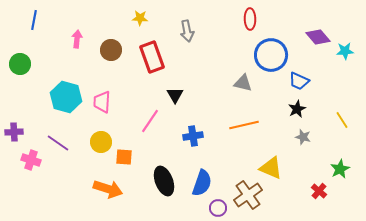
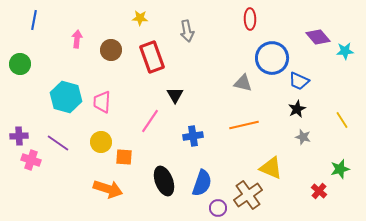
blue circle: moved 1 px right, 3 px down
purple cross: moved 5 px right, 4 px down
green star: rotated 12 degrees clockwise
